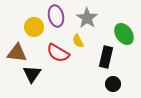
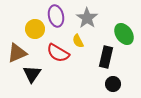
yellow circle: moved 1 px right, 2 px down
brown triangle: rotated 30 degrees counterclockwise
